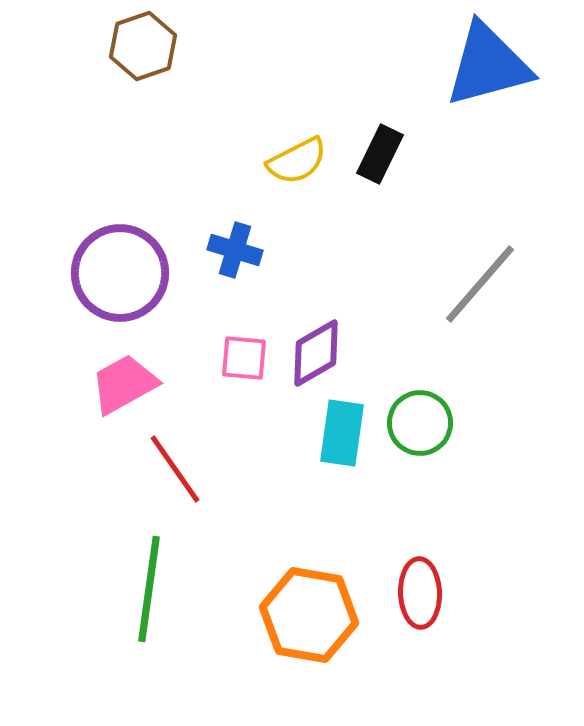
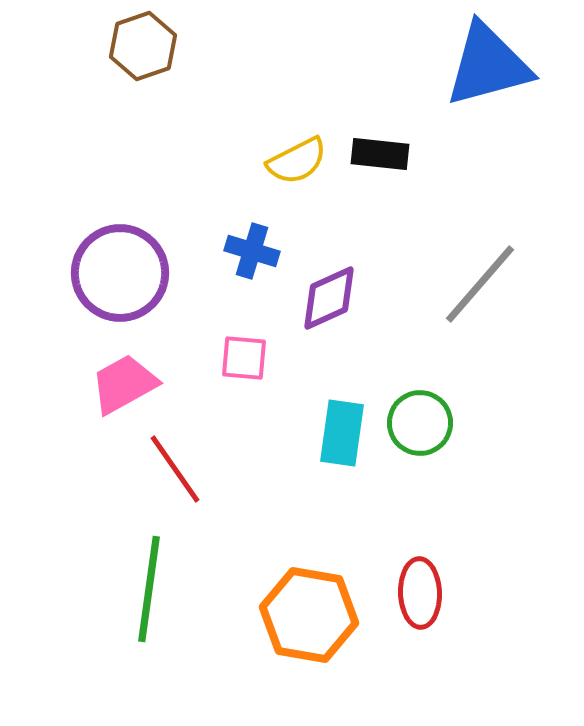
black rectangle: rotated 70 degrees clockwise
blue cross: moved 17 px right, 1 px down
purple diamond: moved 13 px right, 55 px up; rotated 6 degrees clockwise
